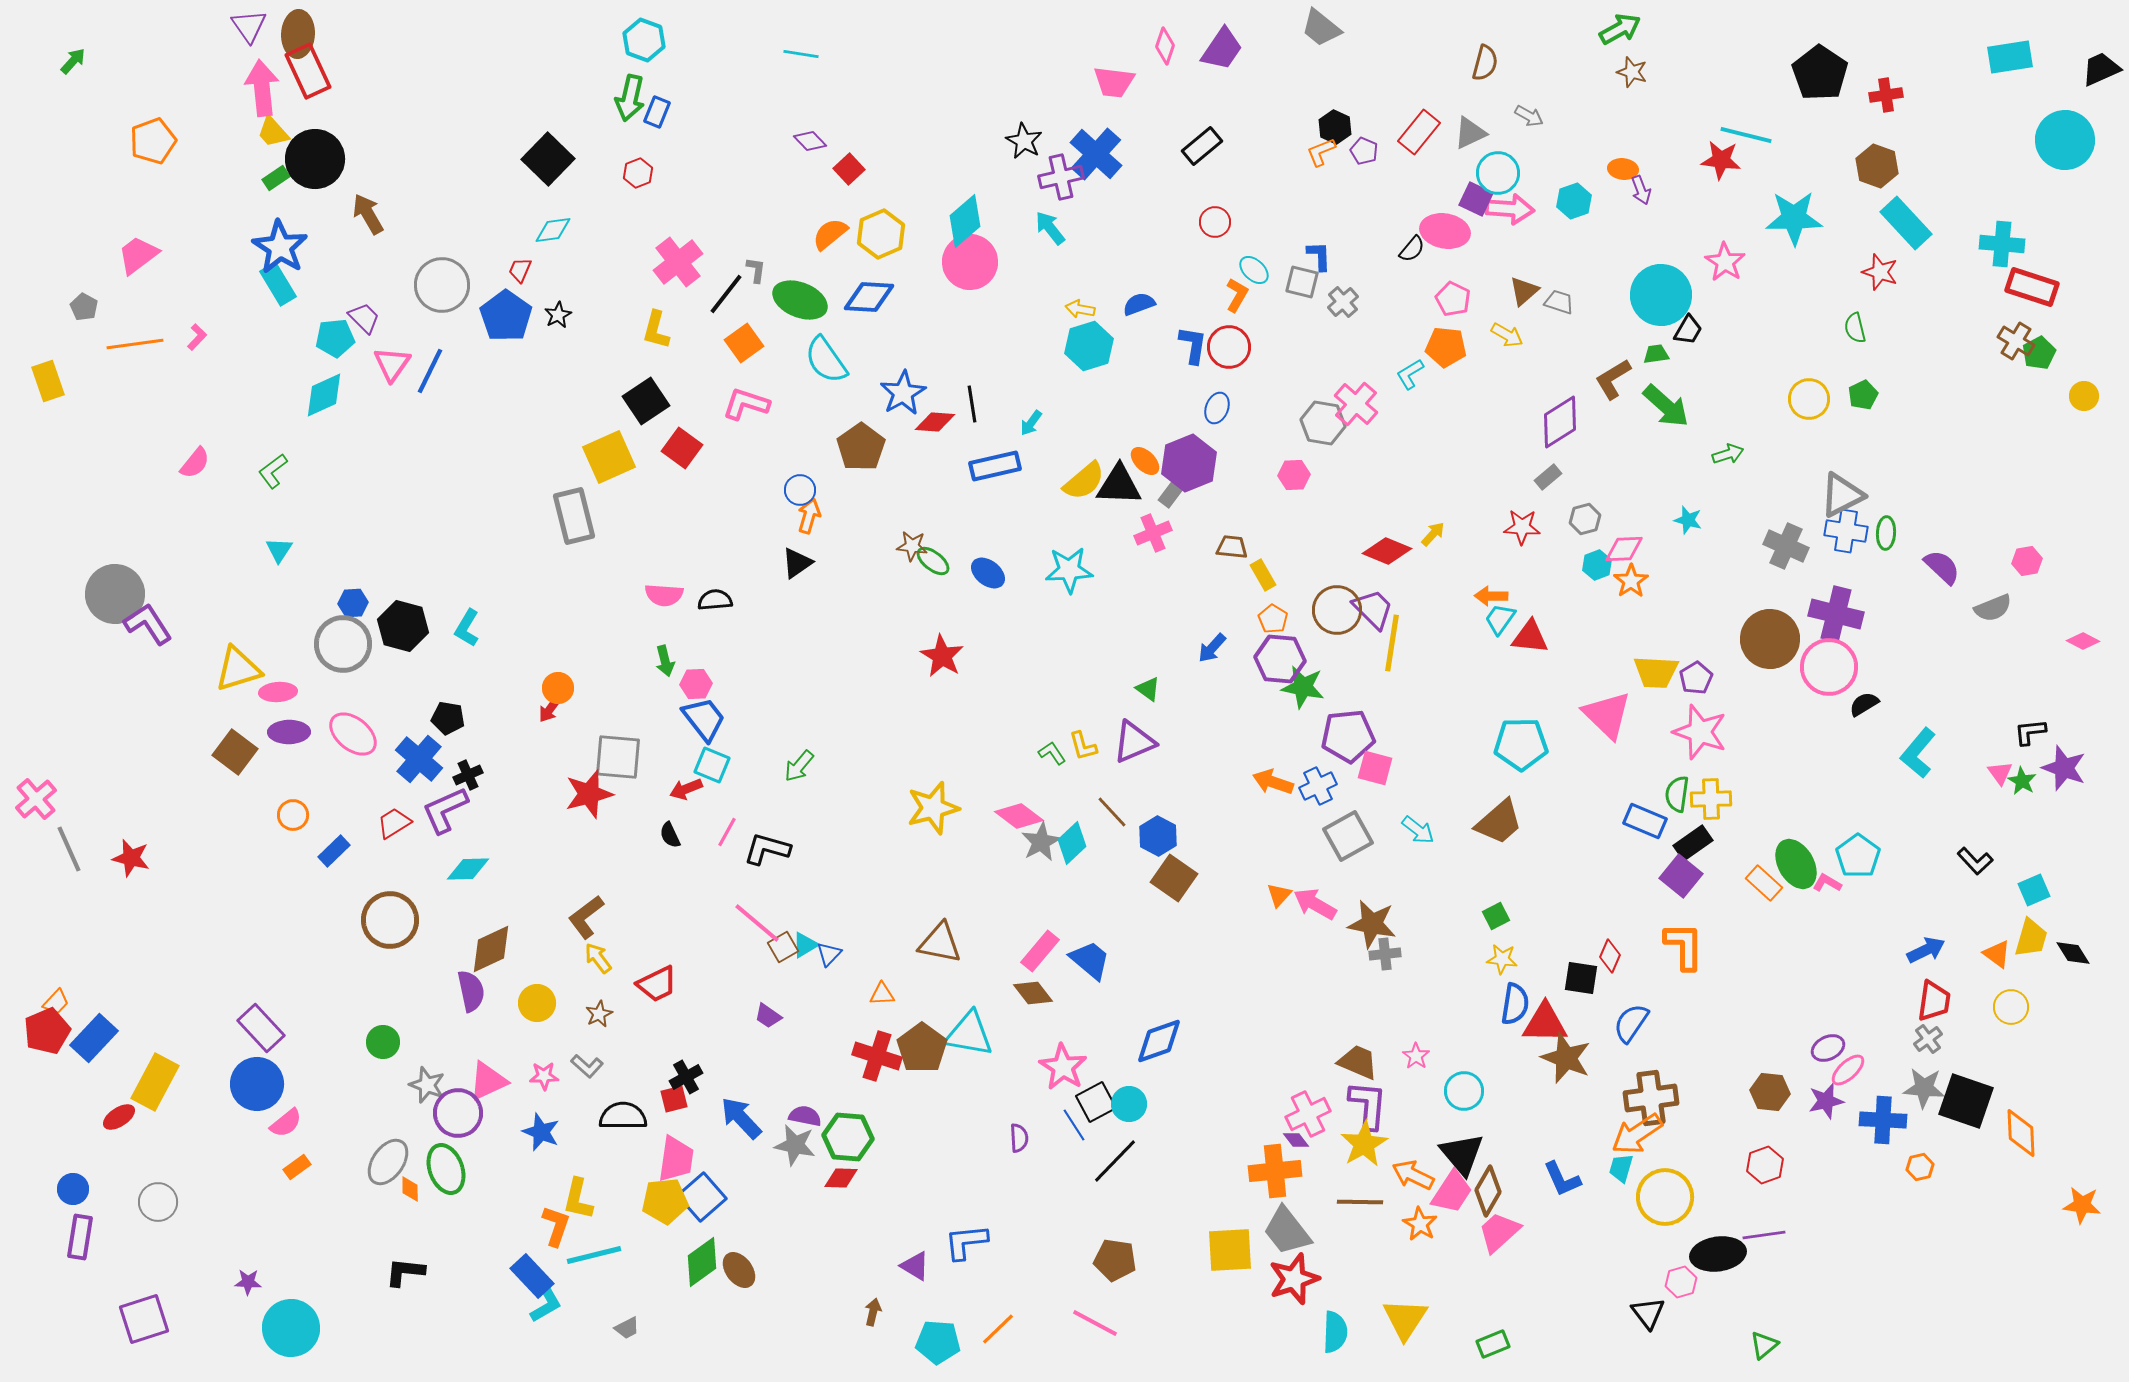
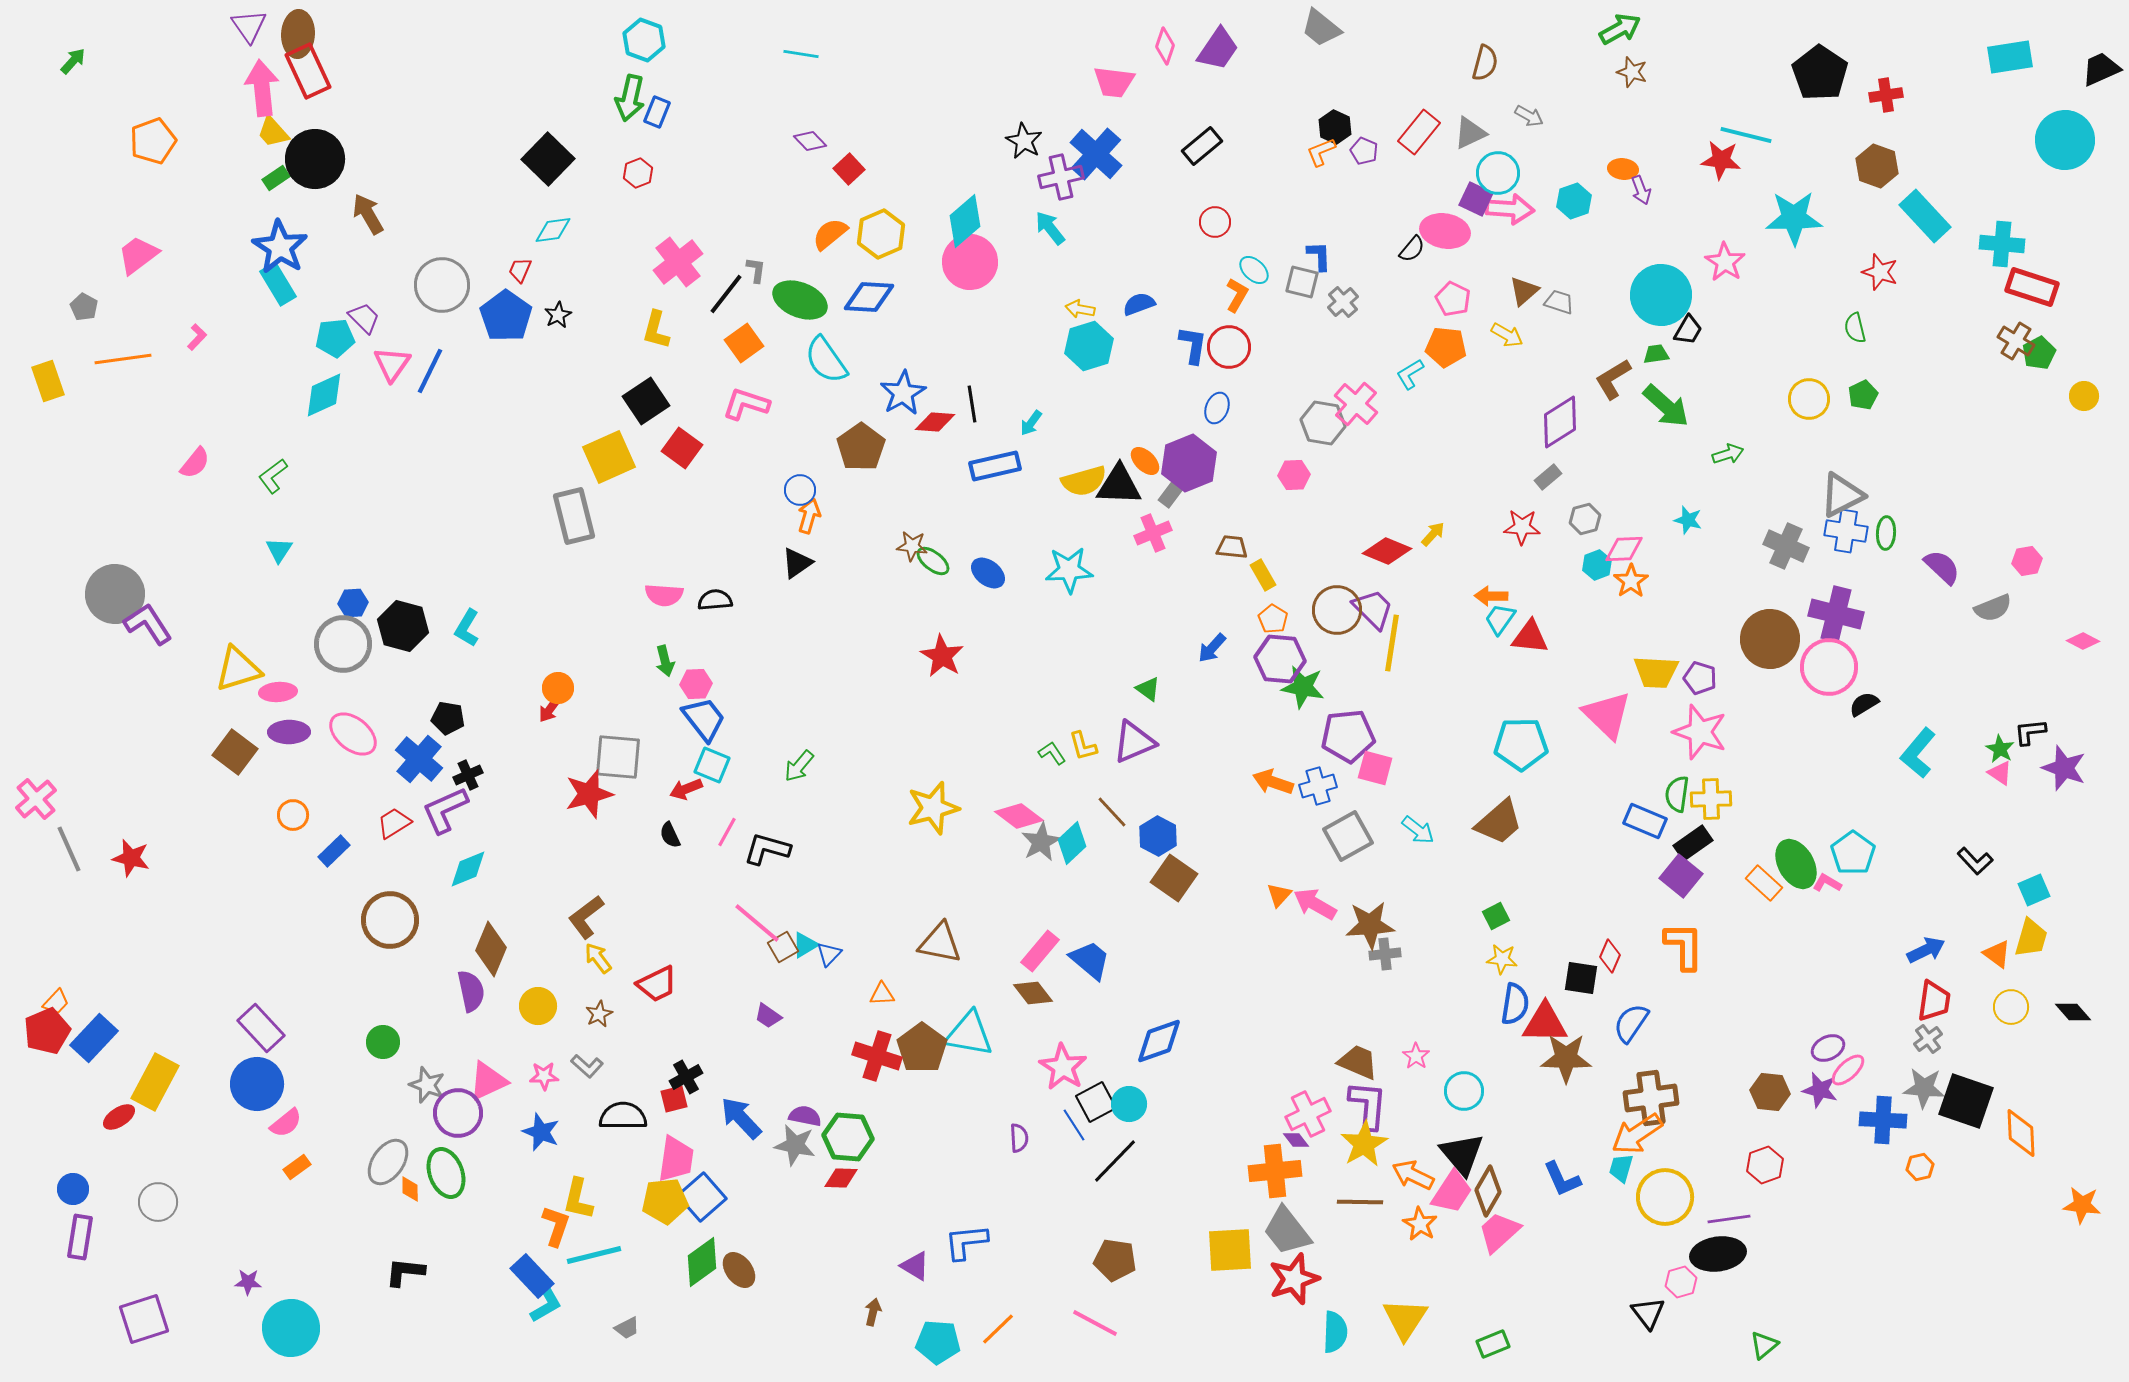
purple trapezoid at (1222, 49): moved 4 px left
cyan rectangle at (1906, 223): moved 19 px right, 7 px up
orange line at (135, 344): moved 12 px left, 15 px down
green L-shape at (273, 471): moved 5 px down
yellow semicircle at (1084, 481): rotated 24 degrees clockwise
purple pentagon at (1696, 678): moved 4 px right; rotated 24 degrees counterclockwise
pink triangle at (2000, 773): rotated 20 degrees counterclockwise
green star at (2022, 781): moved 22 px left, 32 px up
blue cross at (1318, 786): rotated 9 degrees clockwise
cyan pentagon at (1858, 856): moved 5 px left, 3 px up
cyan diamond at (468, 869): rotated 21 degrees counterclockwise
brown star at (1372, 924): moved 2 px left, 1 px down; rotated 15 degrees counterclockwise
brown diamond at (491, 949): rotated 42 degrees counterclockwise
black diamond at (2073, 953): moved 59 px down; rotated 9 degrees counterclockwise
yellow circle at (537, 1003): moved 1 px right, 3 px down
brown star at (1566, 1058): rotated 21 degrees counterclockwise
purple star at (1826, 1101): moved 6 px left, 11 px up; rotated 27 degrees clockwise
green ellipse at (446, 1169): moved 4 px down
purple line at (1764, 1235): moved 35 px left, 16 px up
